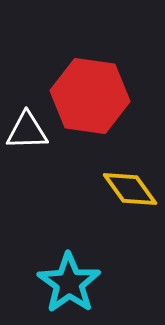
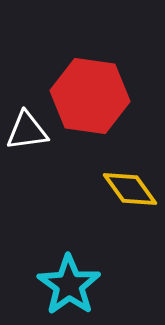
white triangle: rotated 6 degrees counterclockwise
cyan star: moved 2 px down
